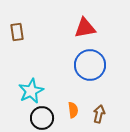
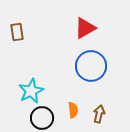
red triangle: rotated 20 degrees counterclockwise
blue circle: moved 1 px right, 1 px down
